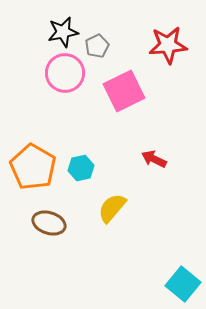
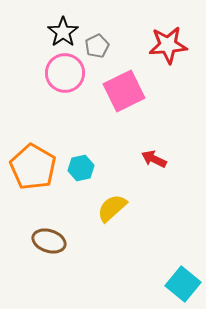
black star: rotated 24 degrees counterclockwise
yellow semicircle: rotated 8 degrees clockwise
brown ellipse: moved 18 px down
